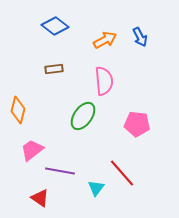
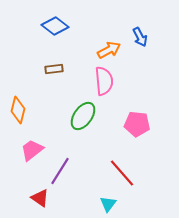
orange arrow: moved 4 px right, 10 px down
purple line: rotated 68 degrees counterclockwise
cyan triangle: moved 12 px right, 16 px down
